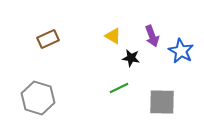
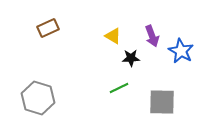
brown rectangle: moved 11 px up
black star: rotated 12 degrees counterclockwise
